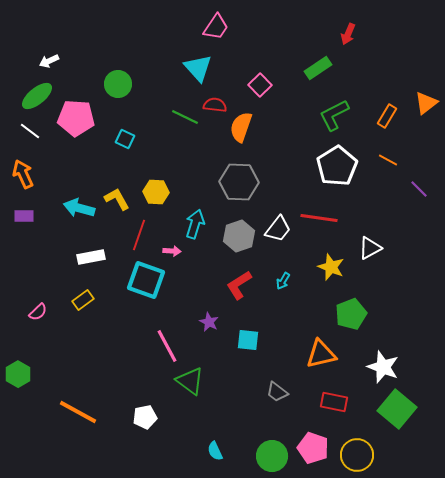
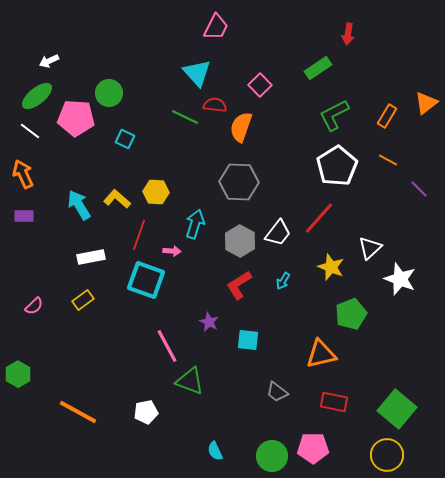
pink trapezoid at (216, 27): rotated 8 degrees counterclockwise
red arrow at (348, 34): rotated 15 degrees counterclockwise
cyan triangle at (198, 68): moved 1 px left, 5 px down
green circle at (118, 84): moved 9 px left, 9 px down
yellow L-shape at (117, 199): rotated 20 degrees counterclockwise
cyan arrow at (79, 208): moved 3 px up; rotated 44 degrees clockwise
red line at (319, 218): rotated 57 degrees counterclockwise
white trapezoid at (278, 229): moved 4 px down
gray hexagon at (239, 236): moved 1 px right, 5 px down; rotated 12 degrees counterclockwise
white triangle at (370, 248): rotated 15 degrees counterclockwise
pink semicircle at (38, 312): moved 4 px left, 6 px up
white star at (383, 367): moved 17 px right, 88 px up
green triangle at (190, 381): rotated 16 degrees counterclockwise
white pentagon at (145, 417): moved 1 px right, 5 px up
pink pentagon at (313, 448): rotated 20 degrees counterclockwise
yellow circle at (357, 455): moved 30 px right
